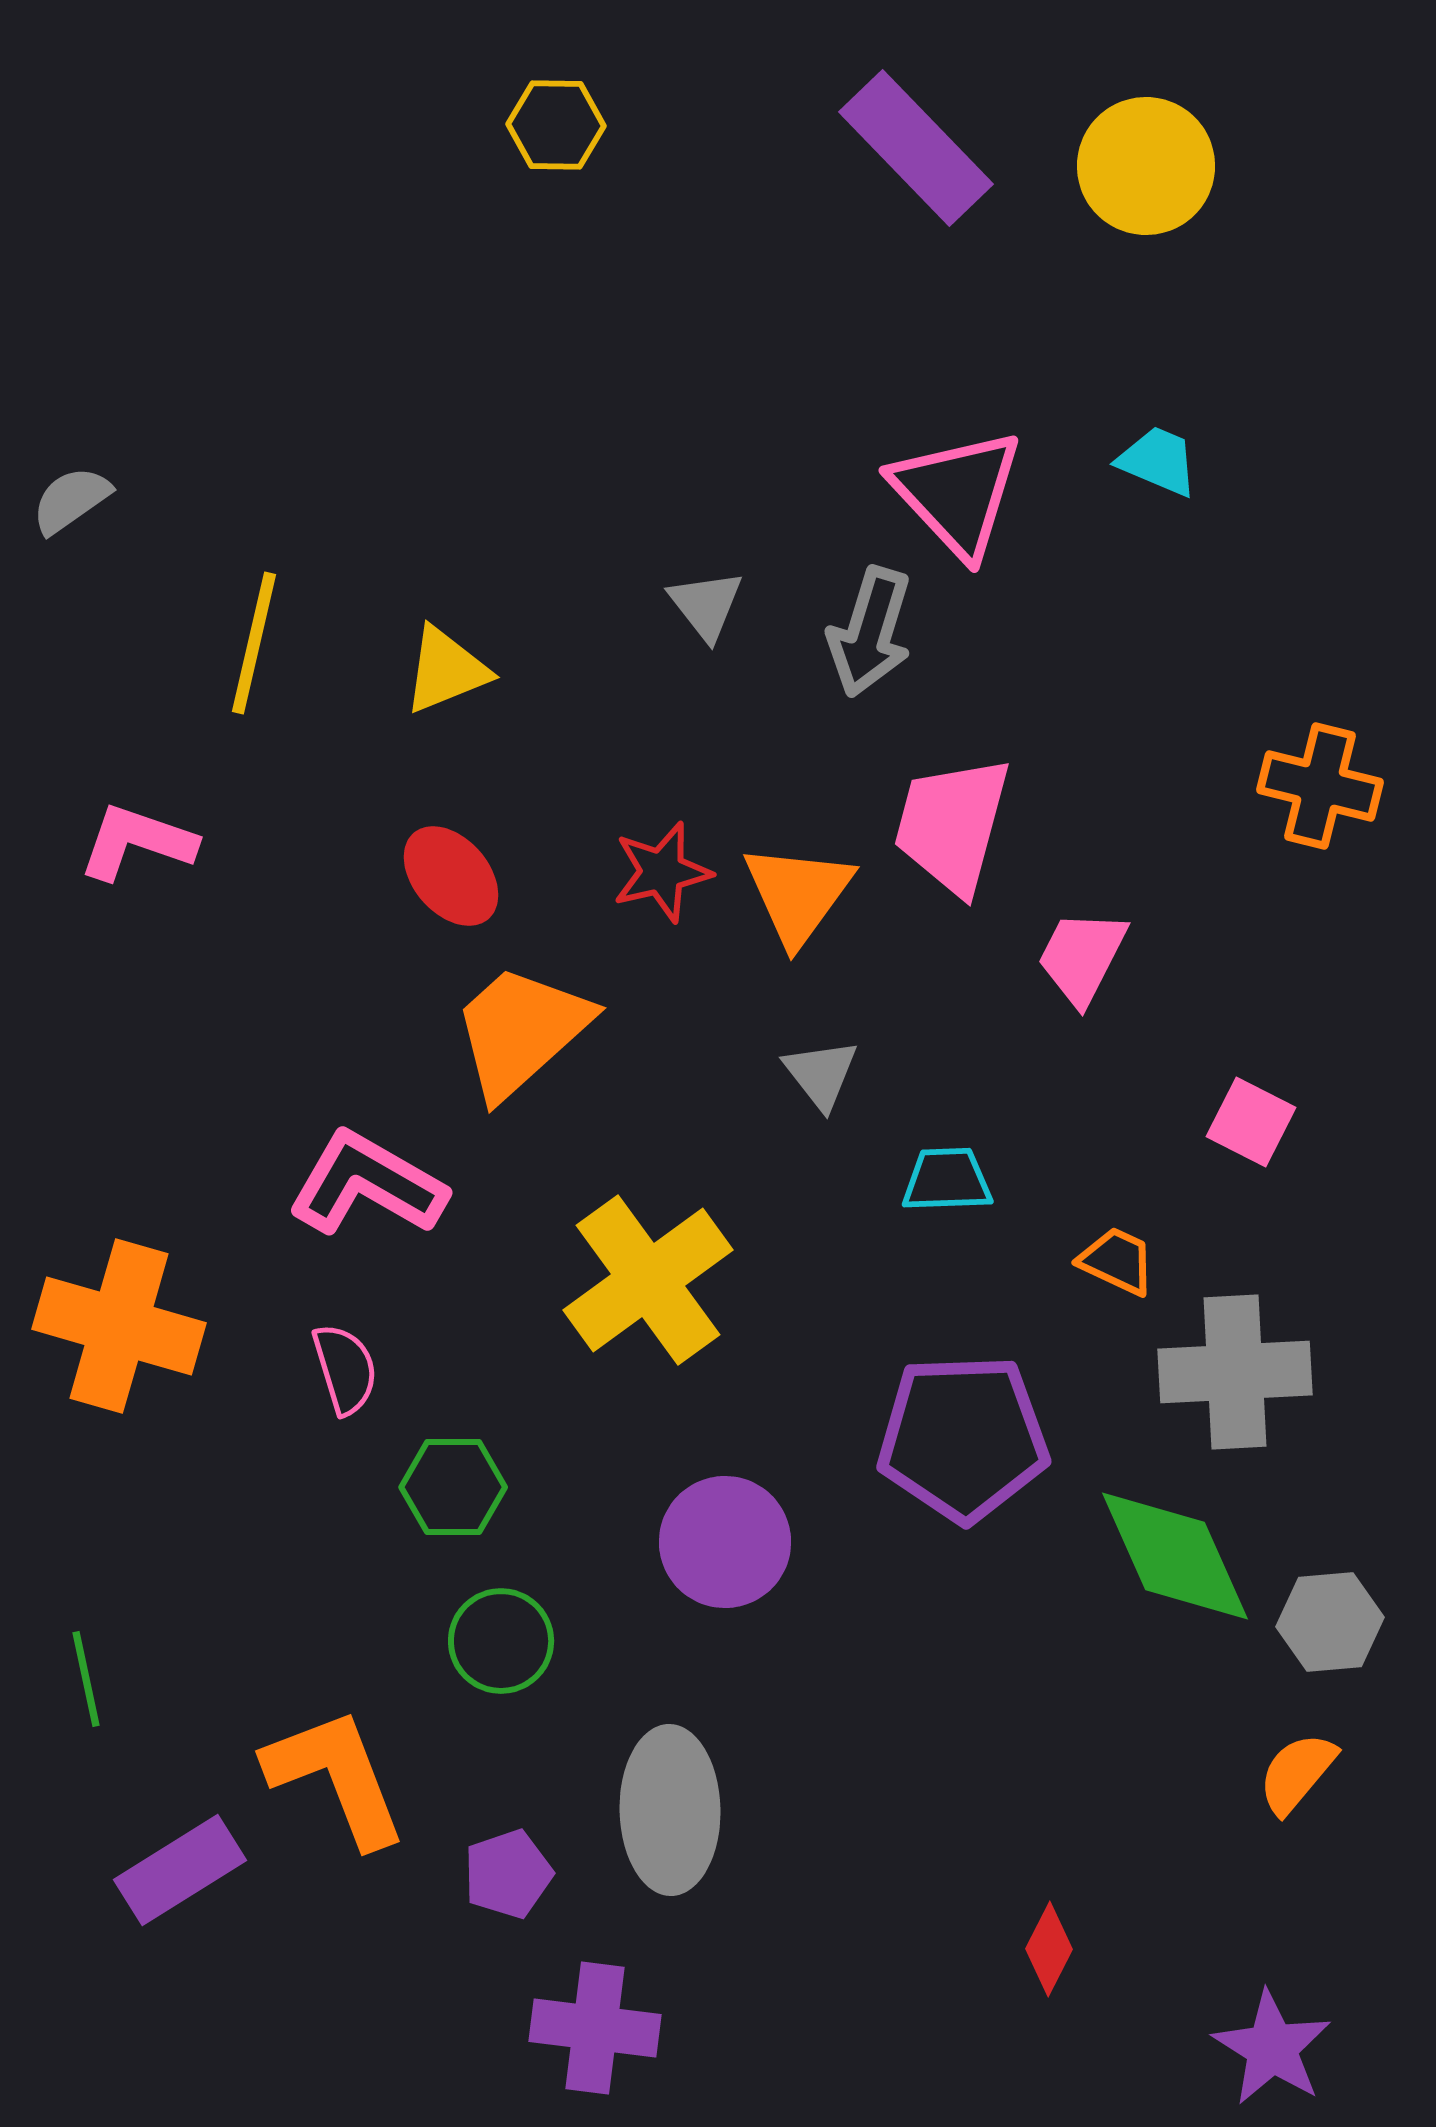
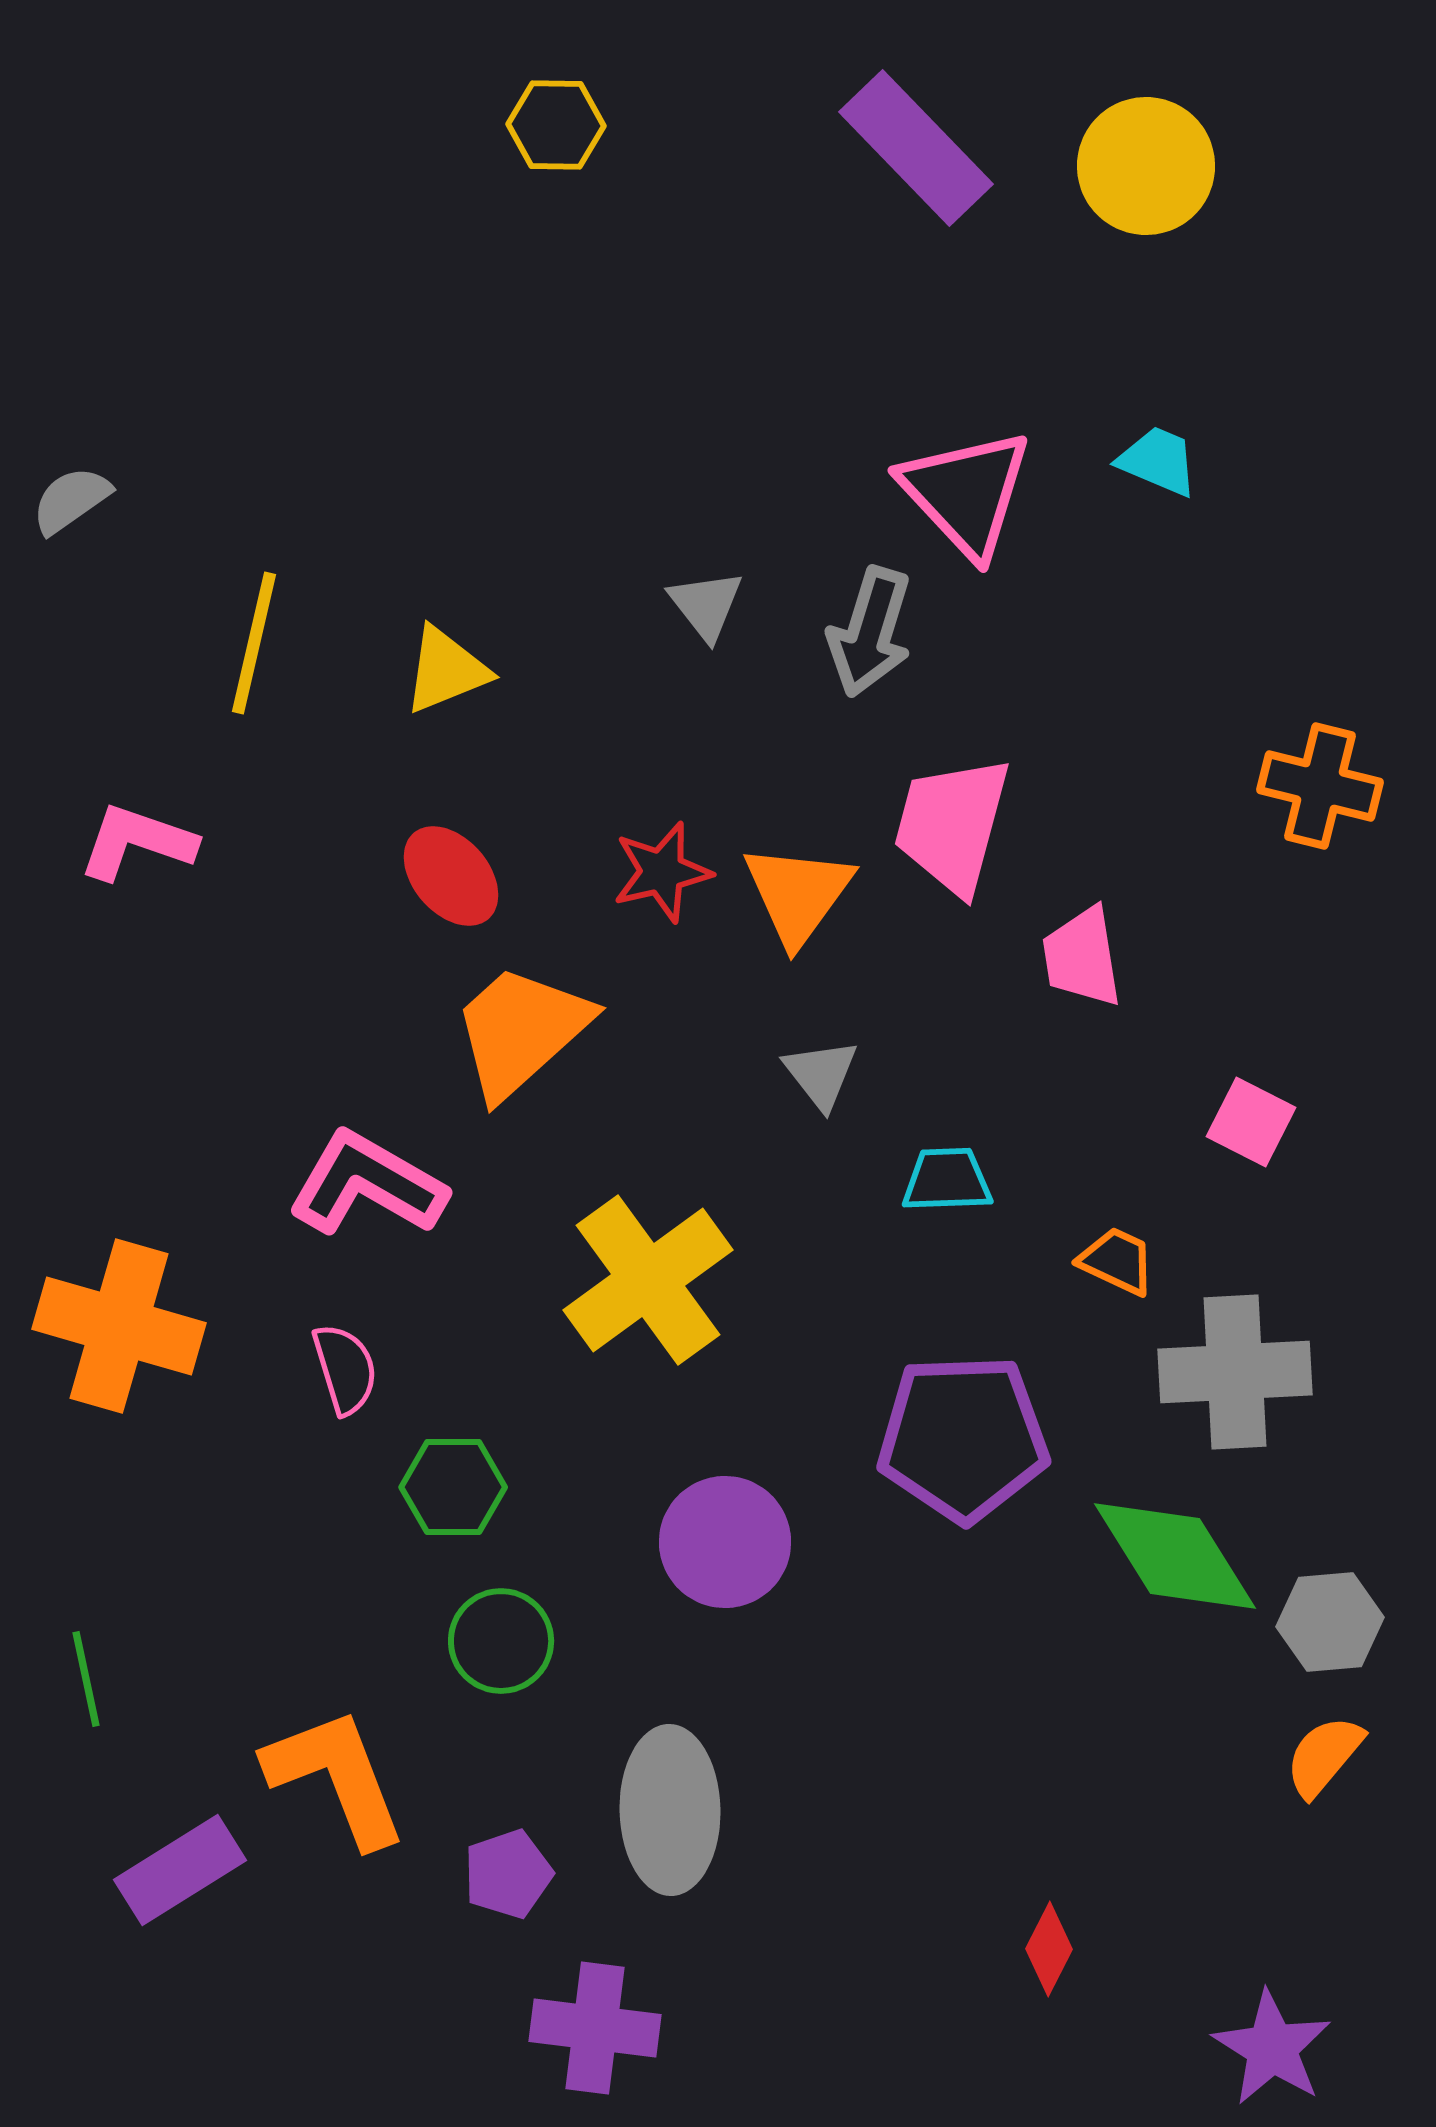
pink triangle at (957, 493): moved 9 px right
pink trapezoid at (1082, 957): rotated 36 degrees counterclockwise
green diamond at (1175, 1556): rotated 8 degrees counterclockwise
orange semicircle at (1297, 1773): moved 27 px right, 17 px up
